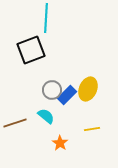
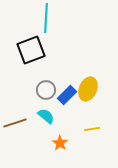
gray circle: moved 6 px left
